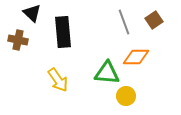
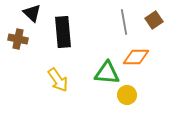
gray line: rotated 10 degrees clockwise
brown cross: moved 1 px up
yellow circle: moved 1 px right, 1 px up
